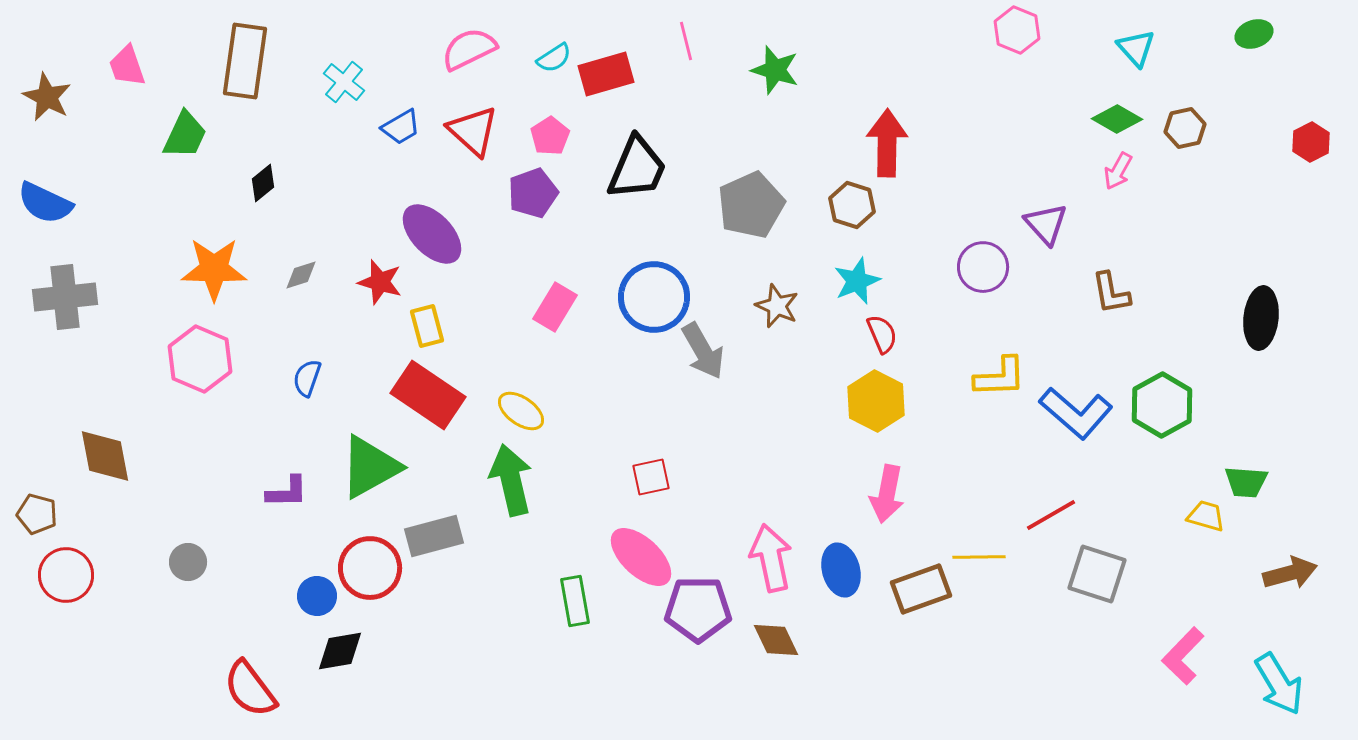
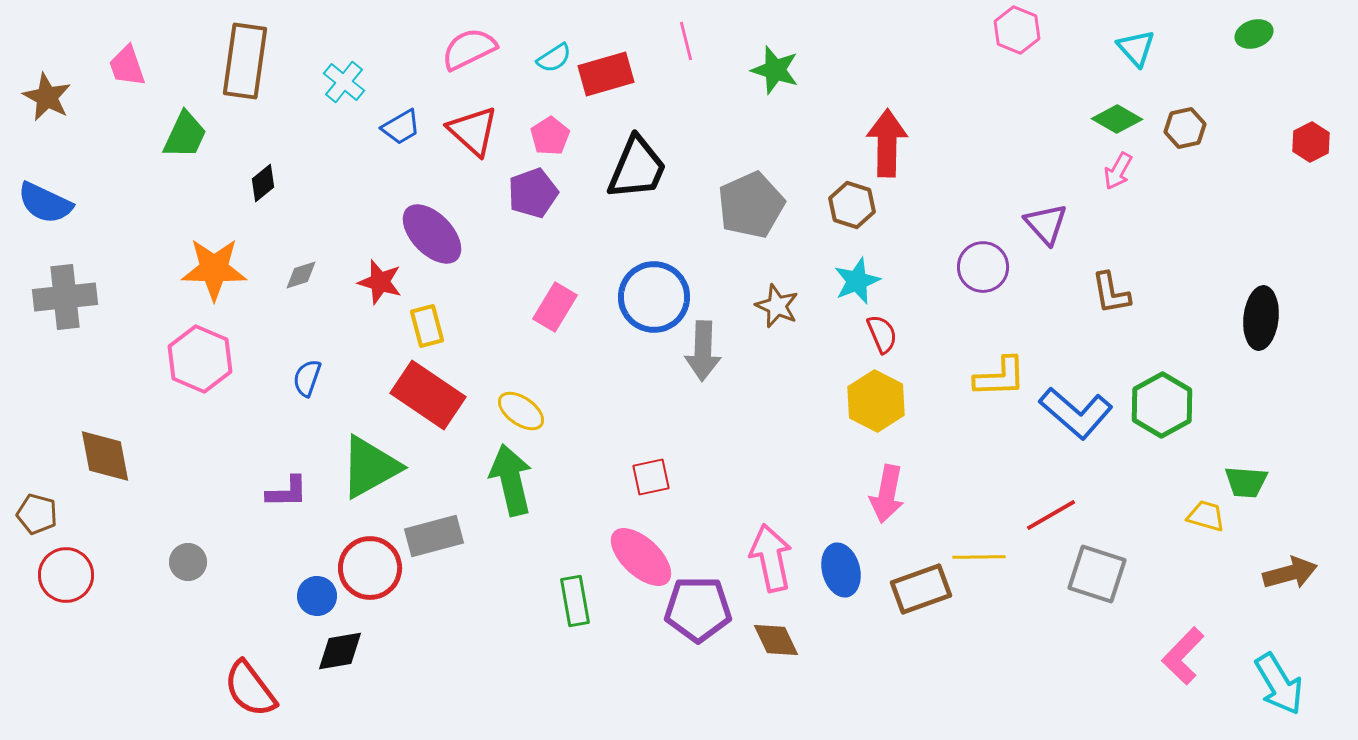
gray arrow at (703, 351): rotated 32 degrees clockwise
